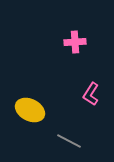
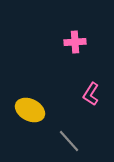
gray line: rotated 20 degrees clockwise
